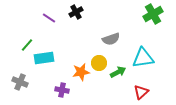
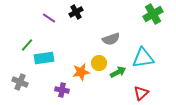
red triangle: moved 1 px down
